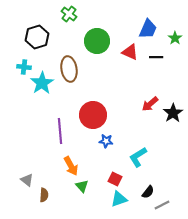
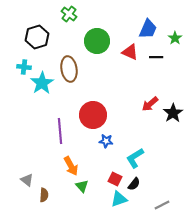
cyan L-shape: moved 3 px left, 1 px down
black semicircle: moved 14 px left, 8 px up
